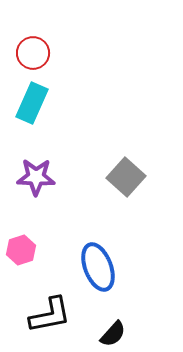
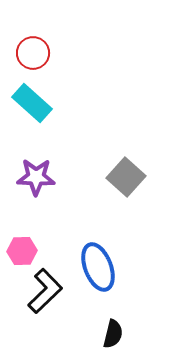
cyan rectangle: rotated 72 degrees counterclockwise
pink hexagon: moved 1 px right, 1 px down; rotated 16 degrees clockwise
black L-shape: moved 5 px left, 24 px up; rotated 33 degrees counterclockwise
black semicircle: rotated 28 degrees counterclockwise
